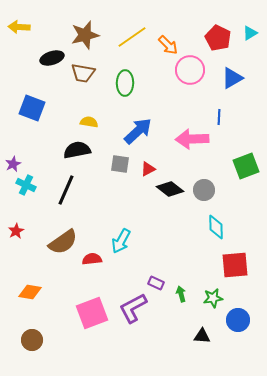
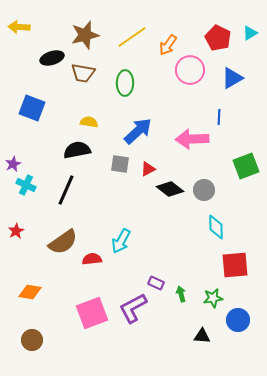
orange arrow: rotated 80 degrees clockwise
